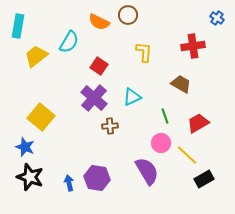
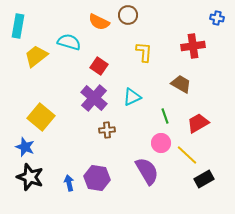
blue cross: rotated 24 degrees counterclockwise
cyan semicircle: rotated 105 degrees counterclockwise
brown cross: moved 3 px left, 4 px down
